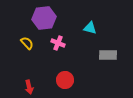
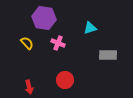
purple hexagon: rotated 15 degrees clockwise
cyan triangle: rotated 32 degrees counterclockwise
